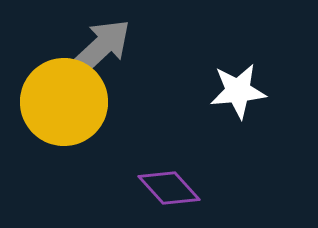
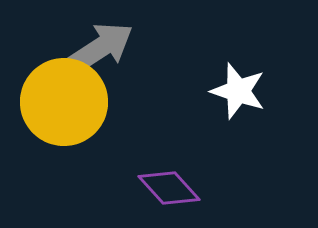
gray arrow: rotated 10 degrees clockwise
white star: rotated 24 degrees clockwise
